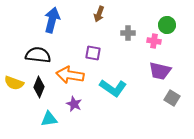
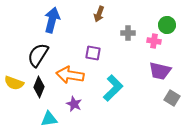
black semicircle: rotated 65 degrees counterclockwise
cyan L-shape: rotated 80 degrees counterclockwise
